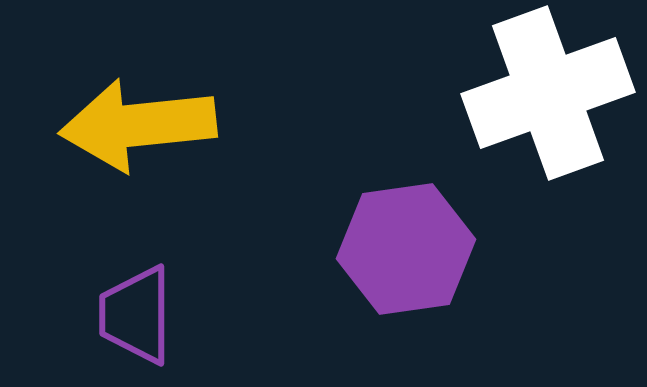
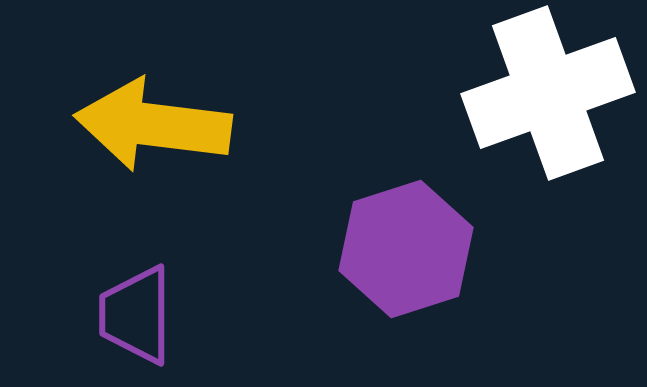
yellow arrow: moved 15 px right; rotated 13 degrees clockwise
purple hexagon: rotated 10 degrees counterclockwise
